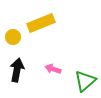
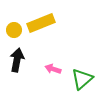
yellow circle: moved 1 px right, 7 px up
black arrow: moved 10 px up
green triangle: moved 3 px left, 2 px up
